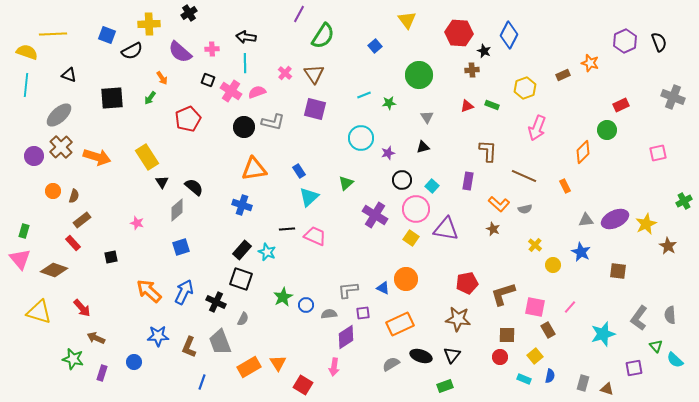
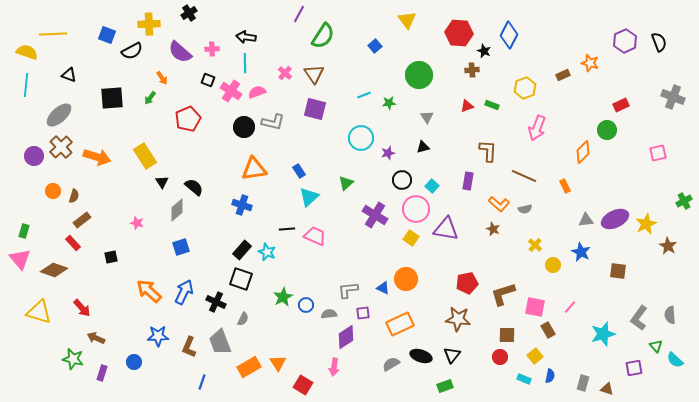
yellow rectangle at (147, 157): moved 2 px left, 1 px up
